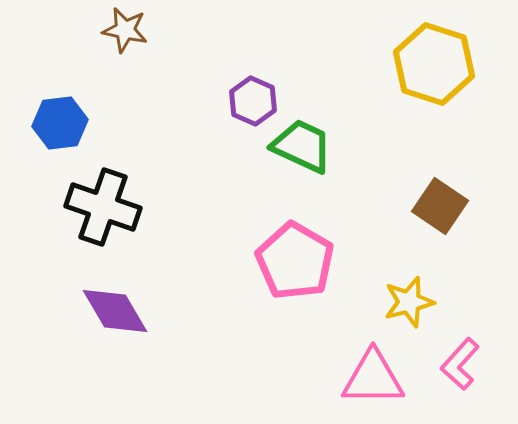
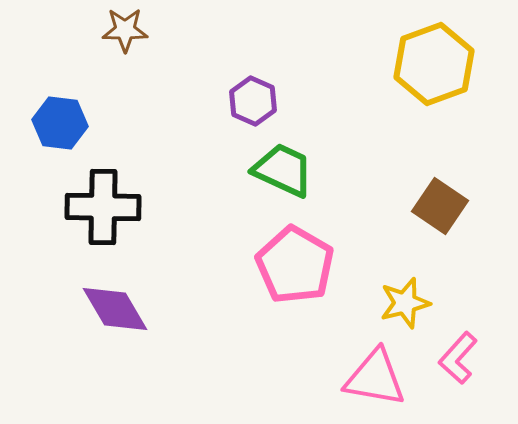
brown star: rotated 12 degrees counterclockwise
yellow hexagon: rotated 22 degrees clockwise
blue hexagon: rotated 14 degrees clockwise
green trapezoid: moved 19 px left, 24 px down
black cross: rotated 18 degrees counterclockwise
pink pentagon: moved 4 px down
yellow star: moved 4 px left, 1 px down
purple diamond: moved 2 px up
pink L-shape: moved 2 px left, 6 px up
pink triangle: moved 2 px right; rotated 10 degrees clockwise
